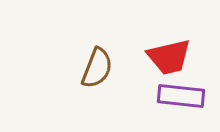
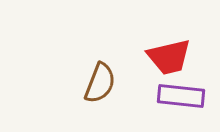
brown semicircle: moved 3 px right, 15 px down
